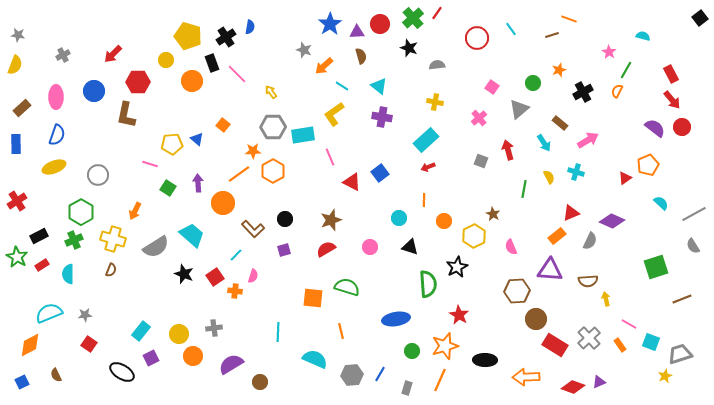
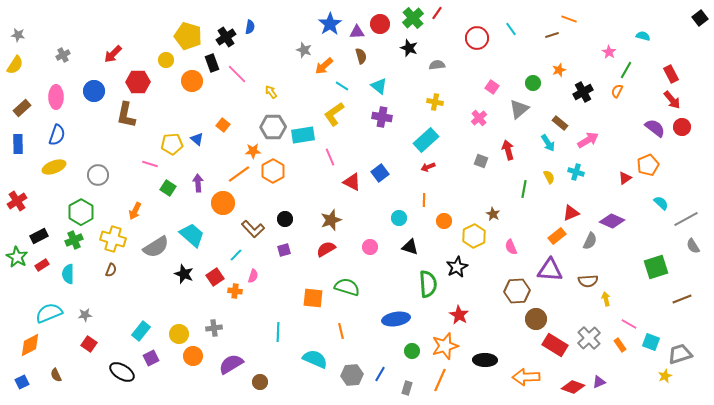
yellow semicircle at (15, 65): rotated 12 degrees clockwise
cyan arrow at (544, 143): moved 4 px right
blue rectangle at (16, 144): moved 2 px right
gray line at (694, 214): moved 8 px left, 5 px down
